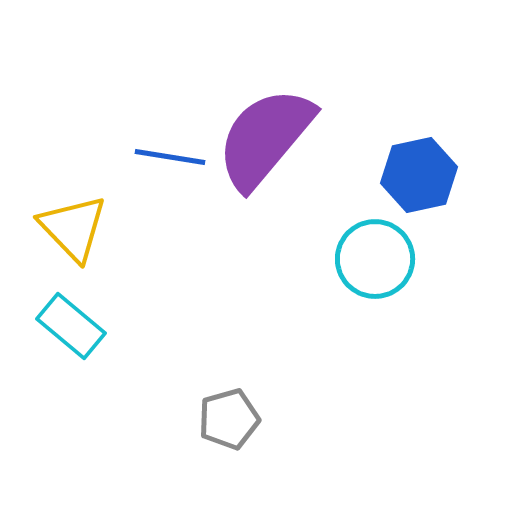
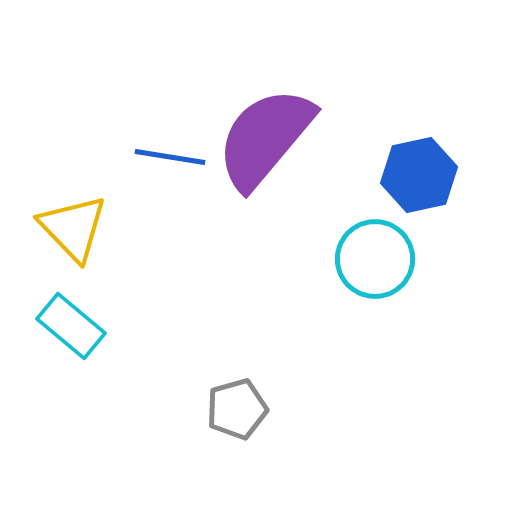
gray pentagon: moved 8 px right, 10 px up
